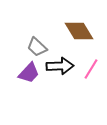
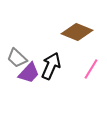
brown diamond: moved 2 px left, 1 px down; rotated 36 degrees counterclockwise
gray trapezoid: moved 20 px left, 11 px down
black arrow: moved 9 px left; rotated 64 degrees counterclockwise
